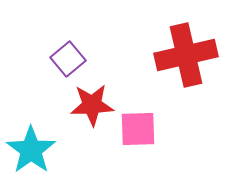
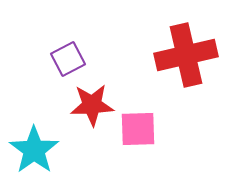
purple square: rotated 12 degrees clockwise
cyan star: moved 3 px right
